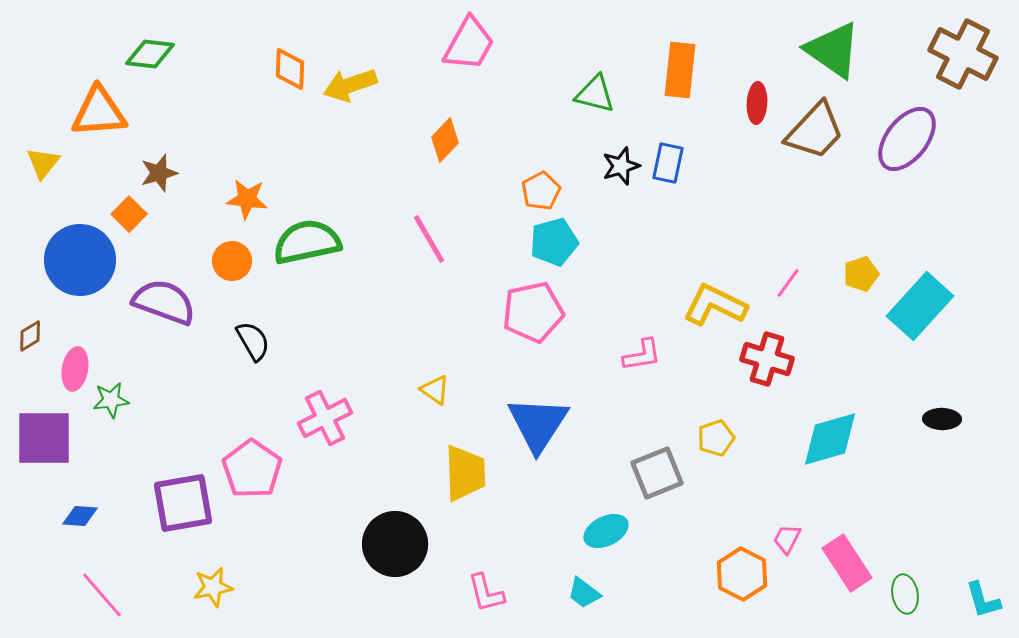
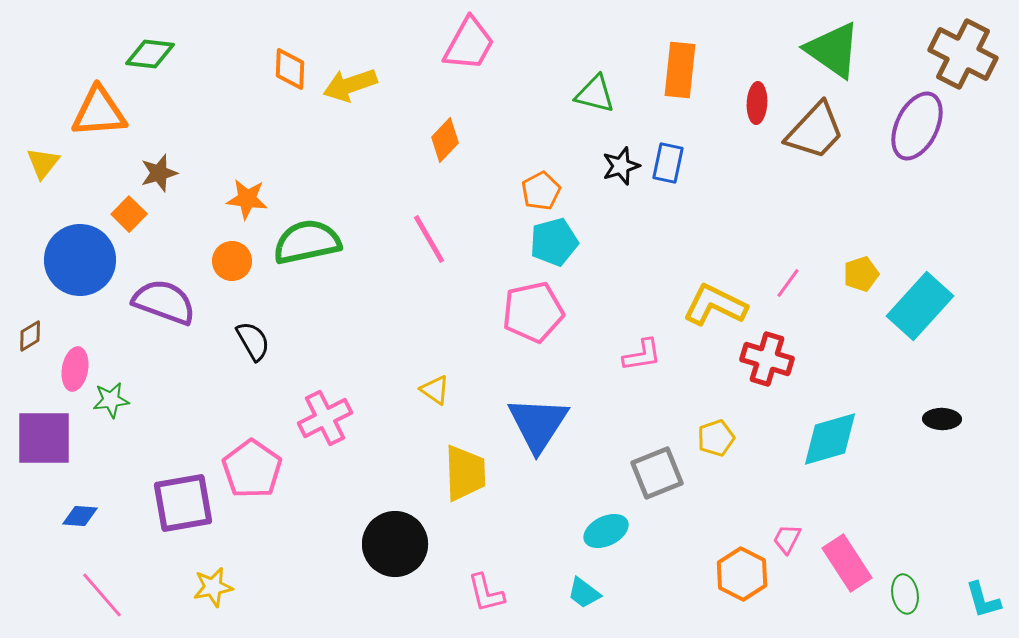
purple ellipse at (907, 139): moved 10 px right, 13 px up; rotated 12 degrees counterclockwise
